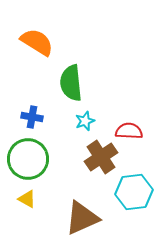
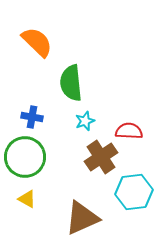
orange semicircle: rotated 12 degrees clockwise
green circle: moved 3 px left, 2 px up
